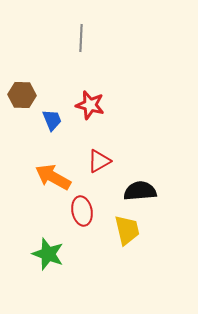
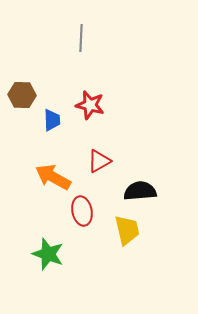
blue trapezoid: rotated 20 degrees clockwise
